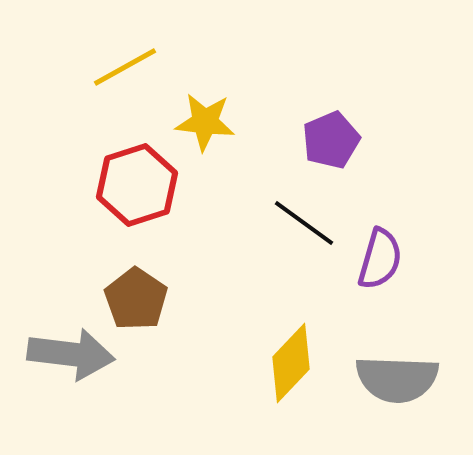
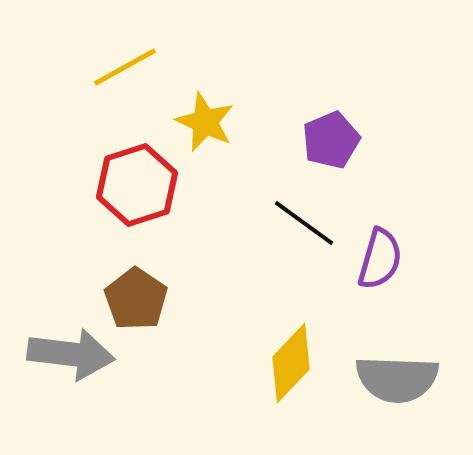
yellow star: rotated 18 degrees clockwise
